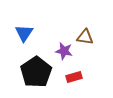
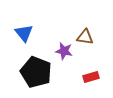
blue triangle: rotated 12 degrees counterclockwise
black pentagon: rotated 16 degrees counterclockwise
red rectangle: moved 17 px right
